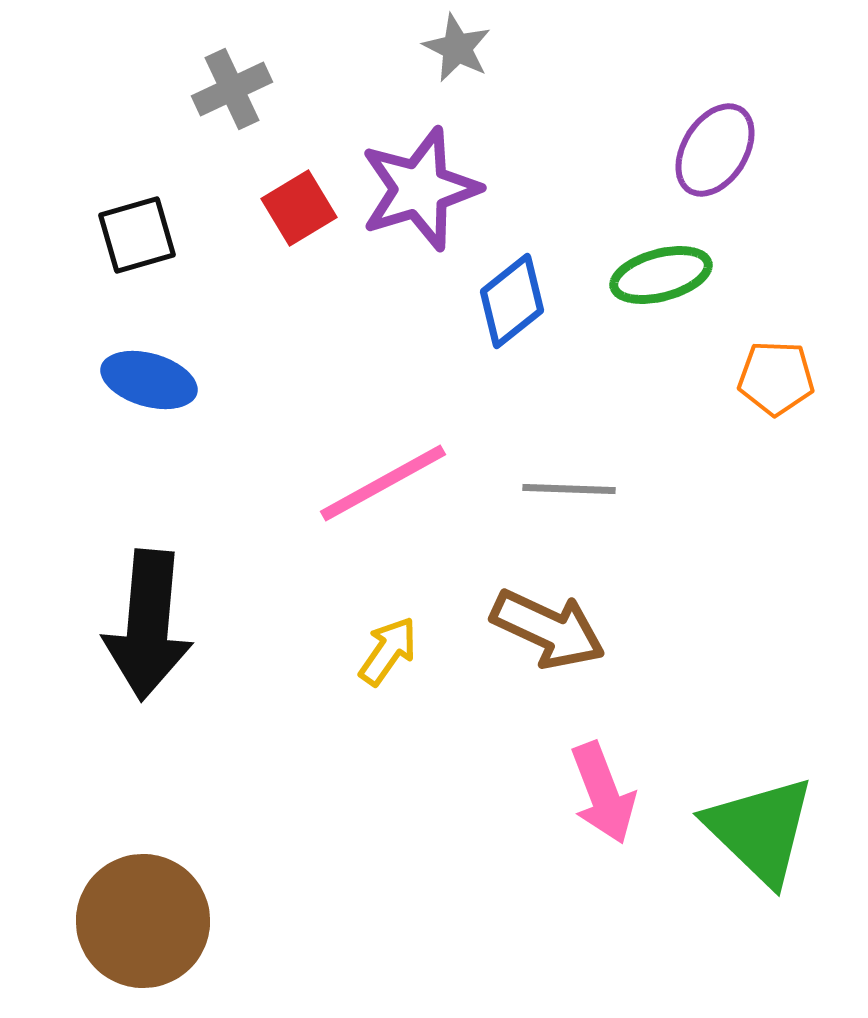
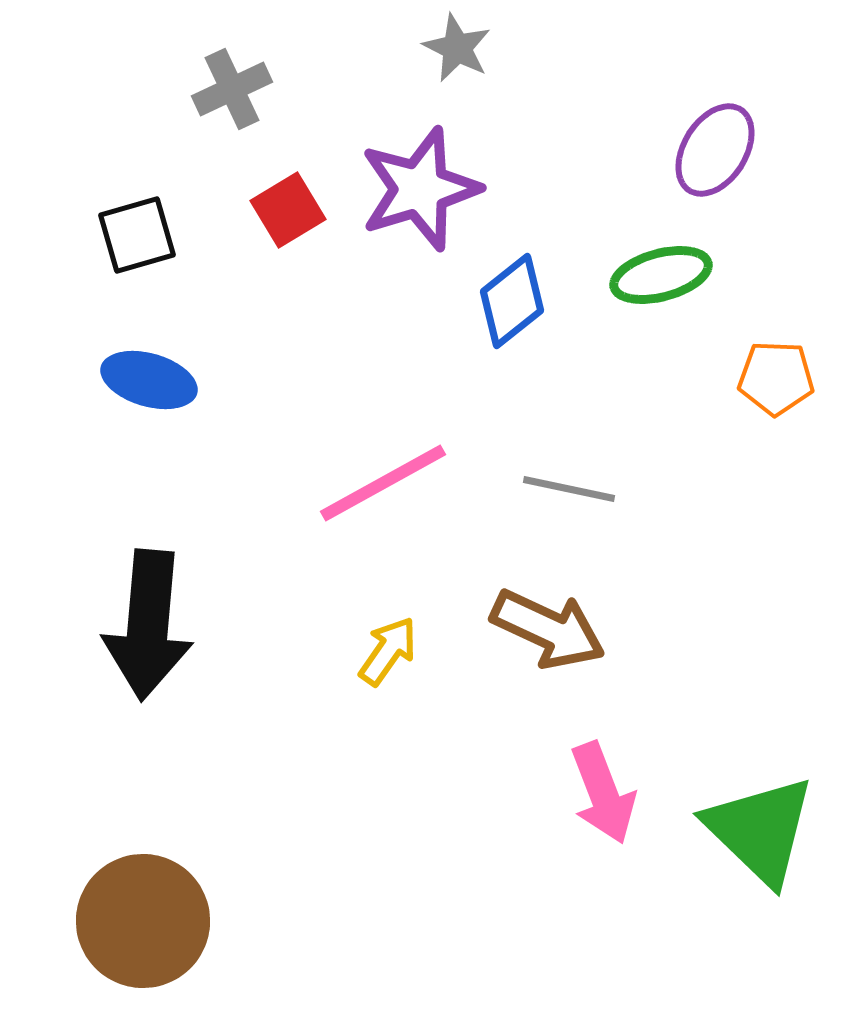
red square: moved 11 px left, 2 px down
gray line: rotated 10 degrees clockwise
